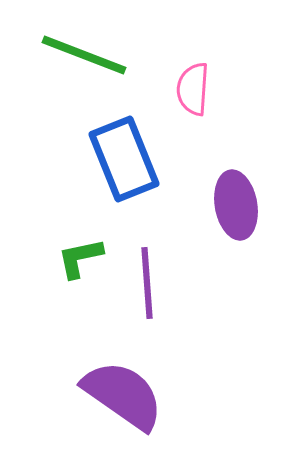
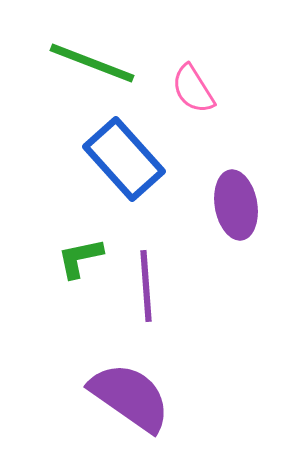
green line: moved 8 px right, 8 px down
pink semicircle: rotated 36 degrees counterclockwise
blue rectangle: rotated 20 degrees counterclockwise
purple line: moved 1 px left, 3 px down
purple semicircle: moved 7 px right, 2 px down
